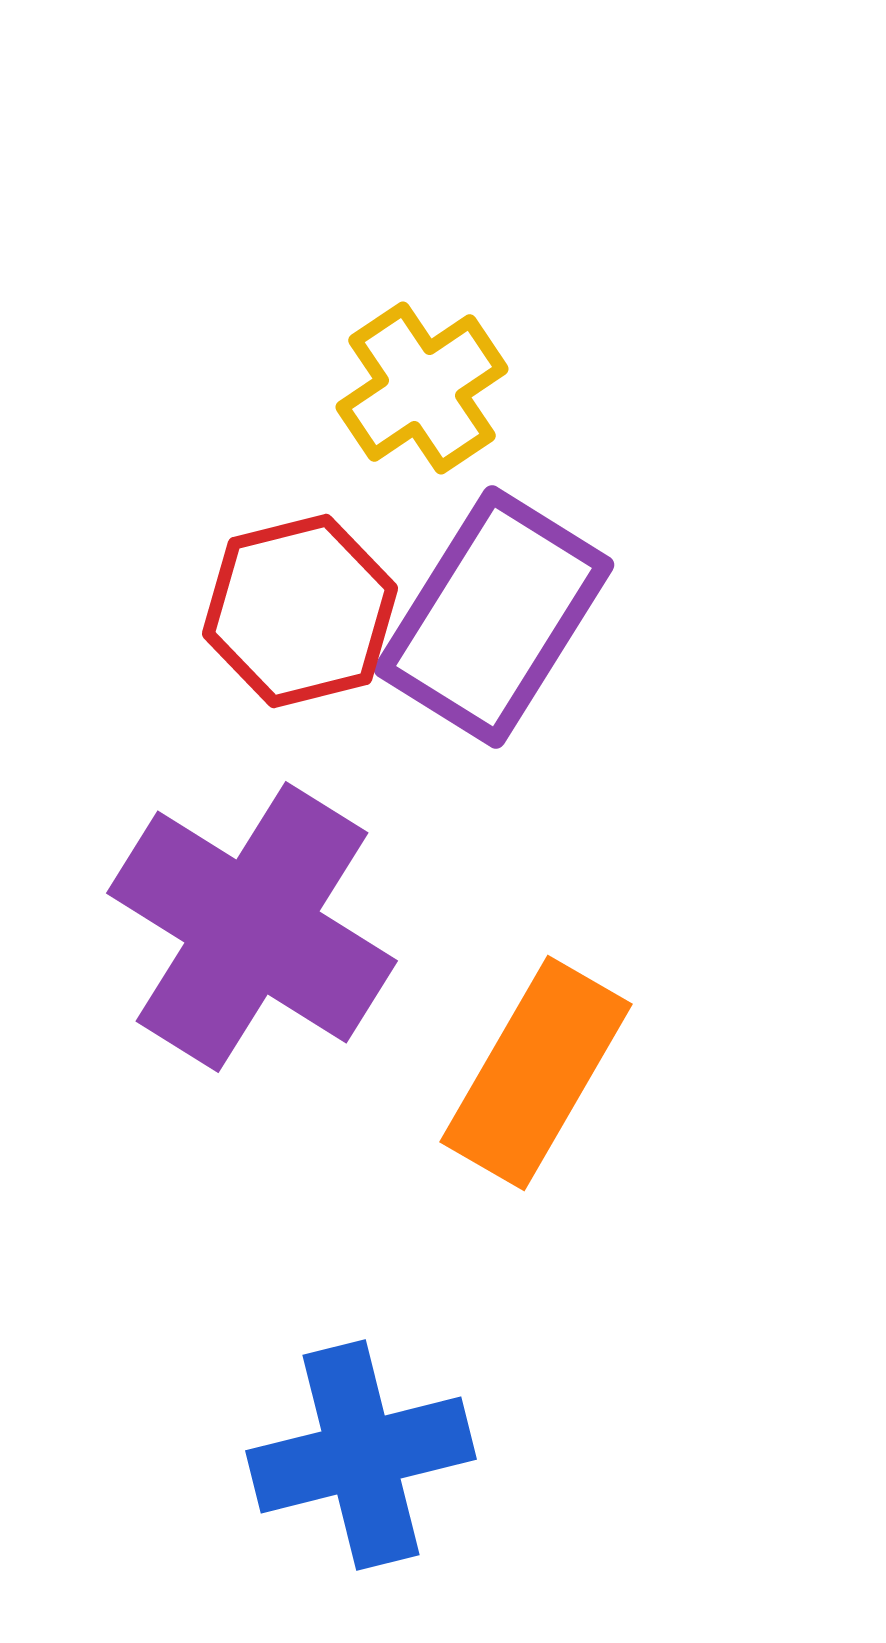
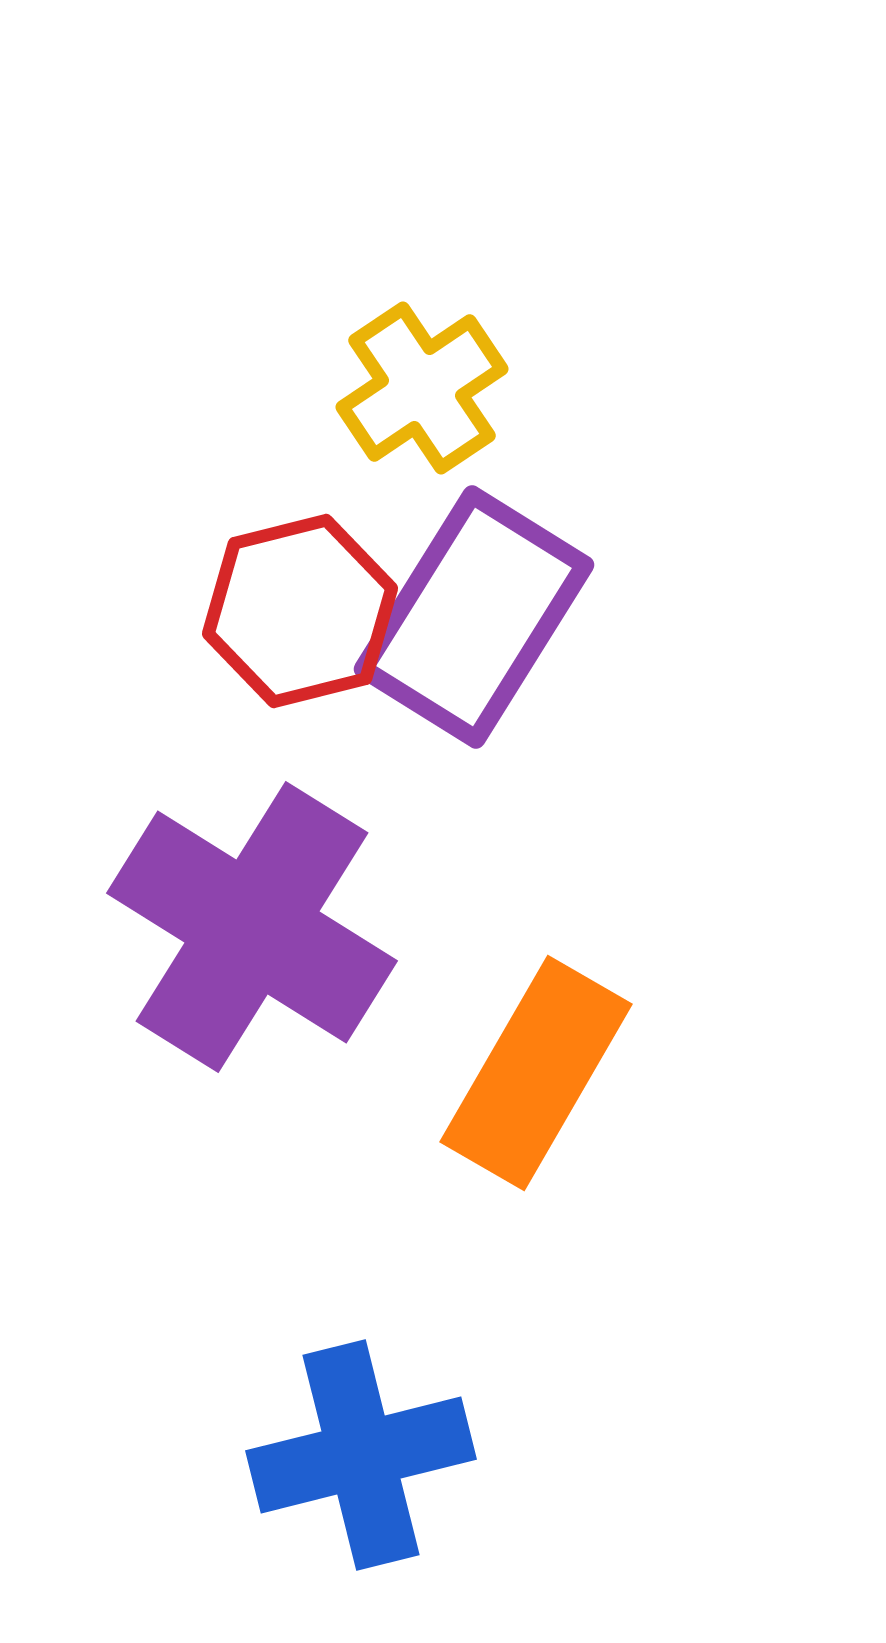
purple rectangle: moved 20 px left
